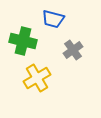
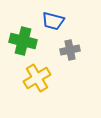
blue trapezoid: moved 2 px down
gray cross: moved 3 px left; rotated 24 degrees clockwise
